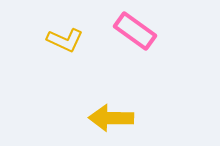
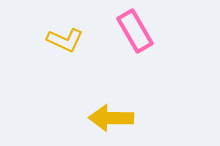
pink rectangle: rotated 24 degrees clockwise
